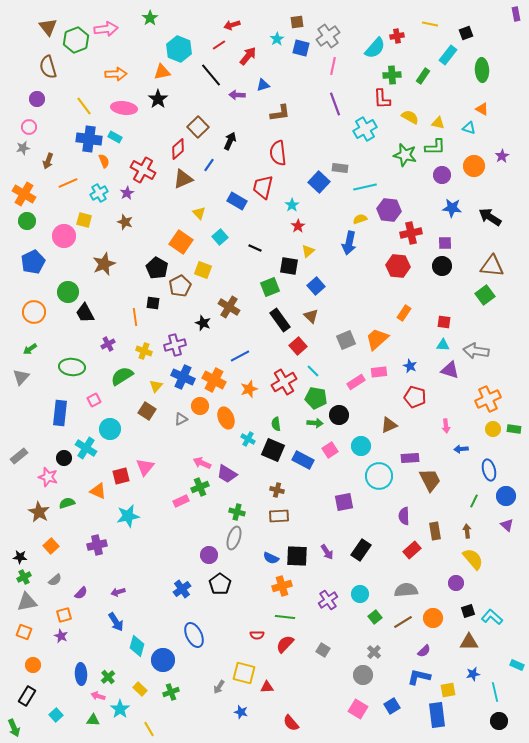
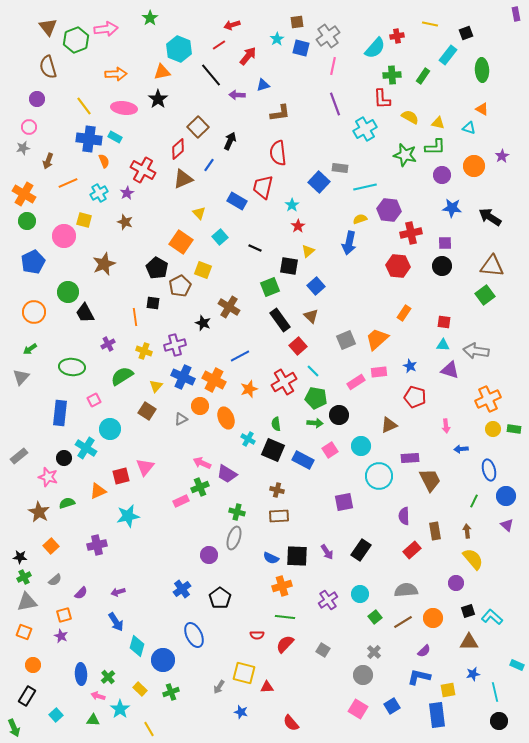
orange triangle at (98, 491): rotated 48 degrees counterclockwise
black pentagon at (220, 584): moved 14 px down
